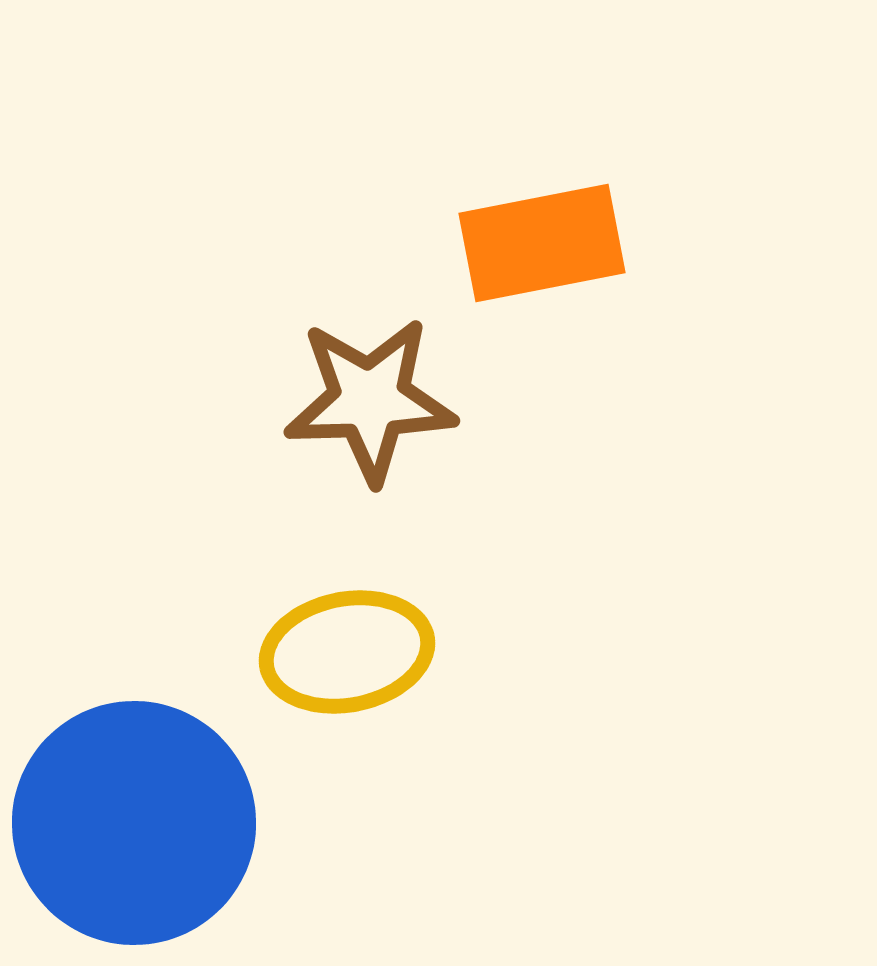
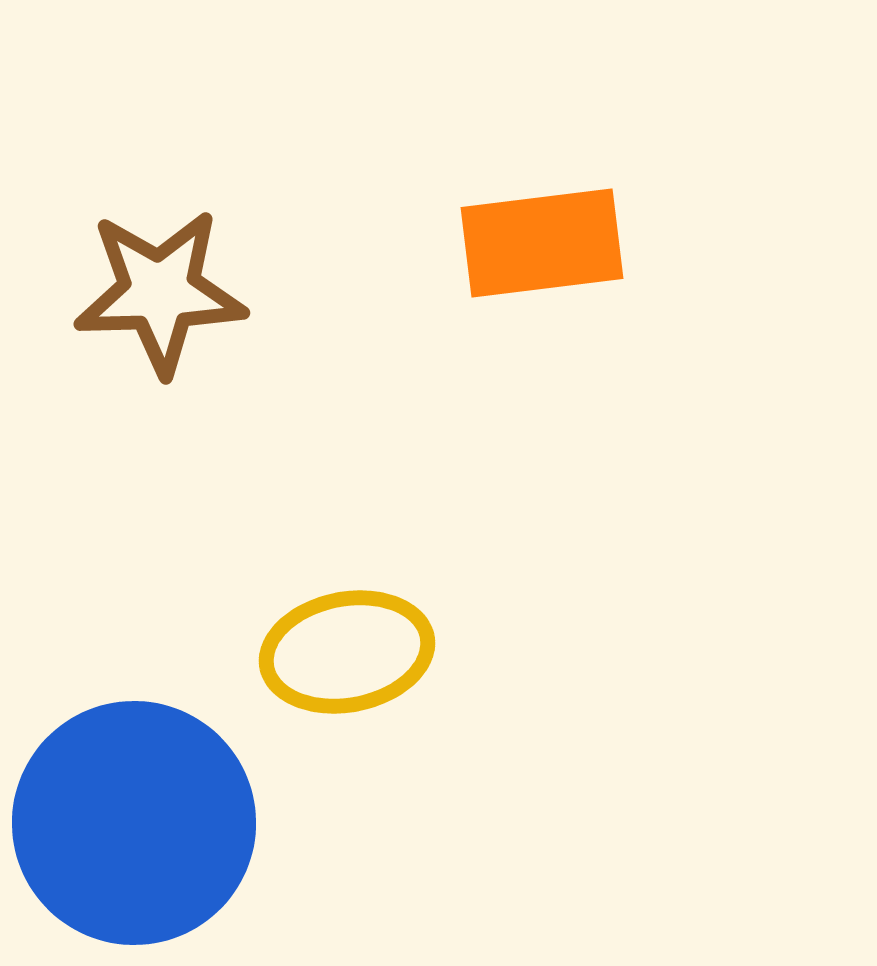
orange rectangle: rotated 4 degrees clockwise
brown star: moved 210 px left, 108 px up
